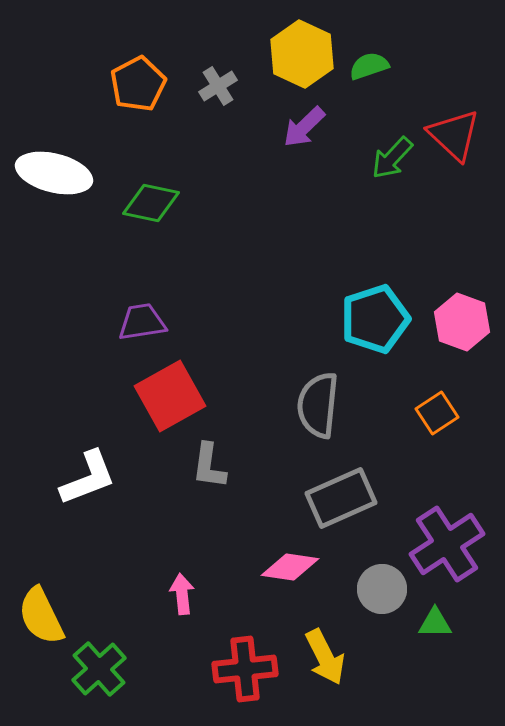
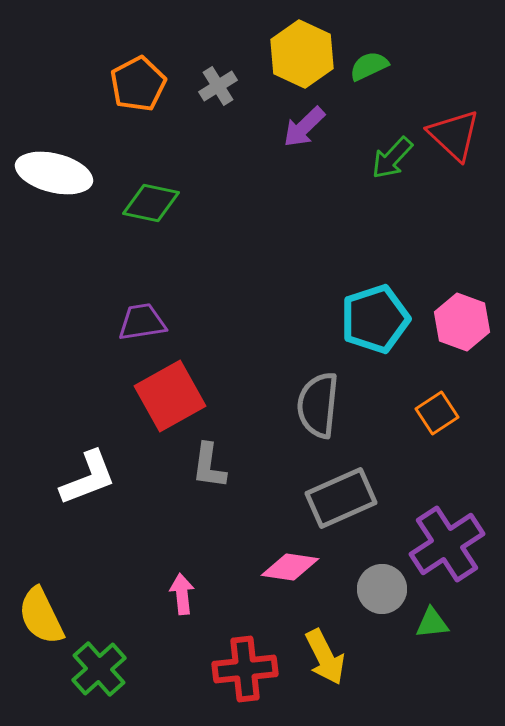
green semicircle: rotated 6 degrees counterclockwise
green triangle: moved 3 px left; rotated 6 degrees counterclockwise
